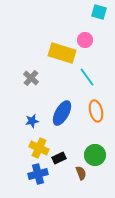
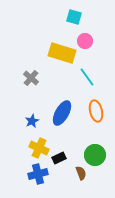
cyan square: moved 25 px left, 5 px down
pink circle: moved 1 px down
blue star: rotated 16 degrees counterclockwise
